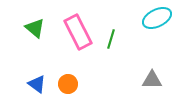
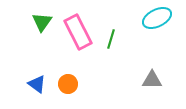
green triangle: moved 7 px right, 6 px up; rotated 25 degrees clockwise
